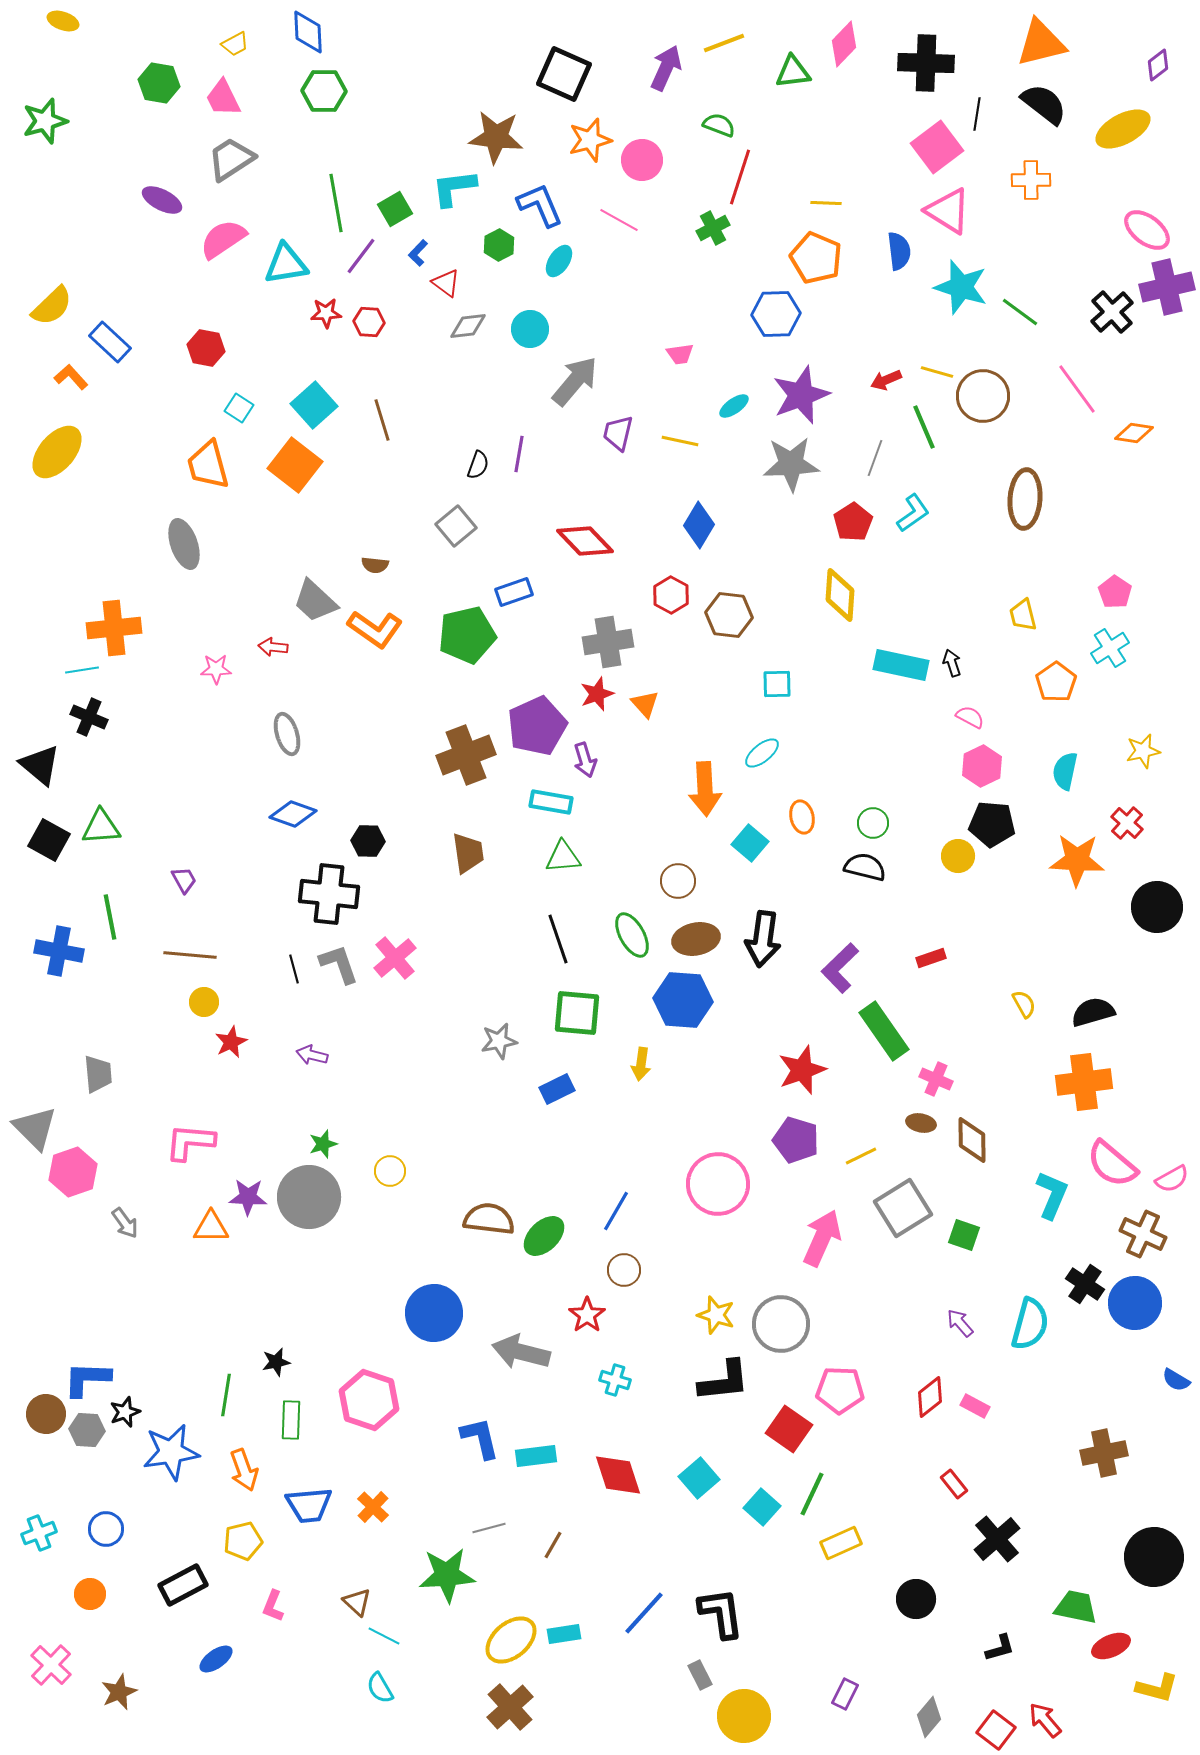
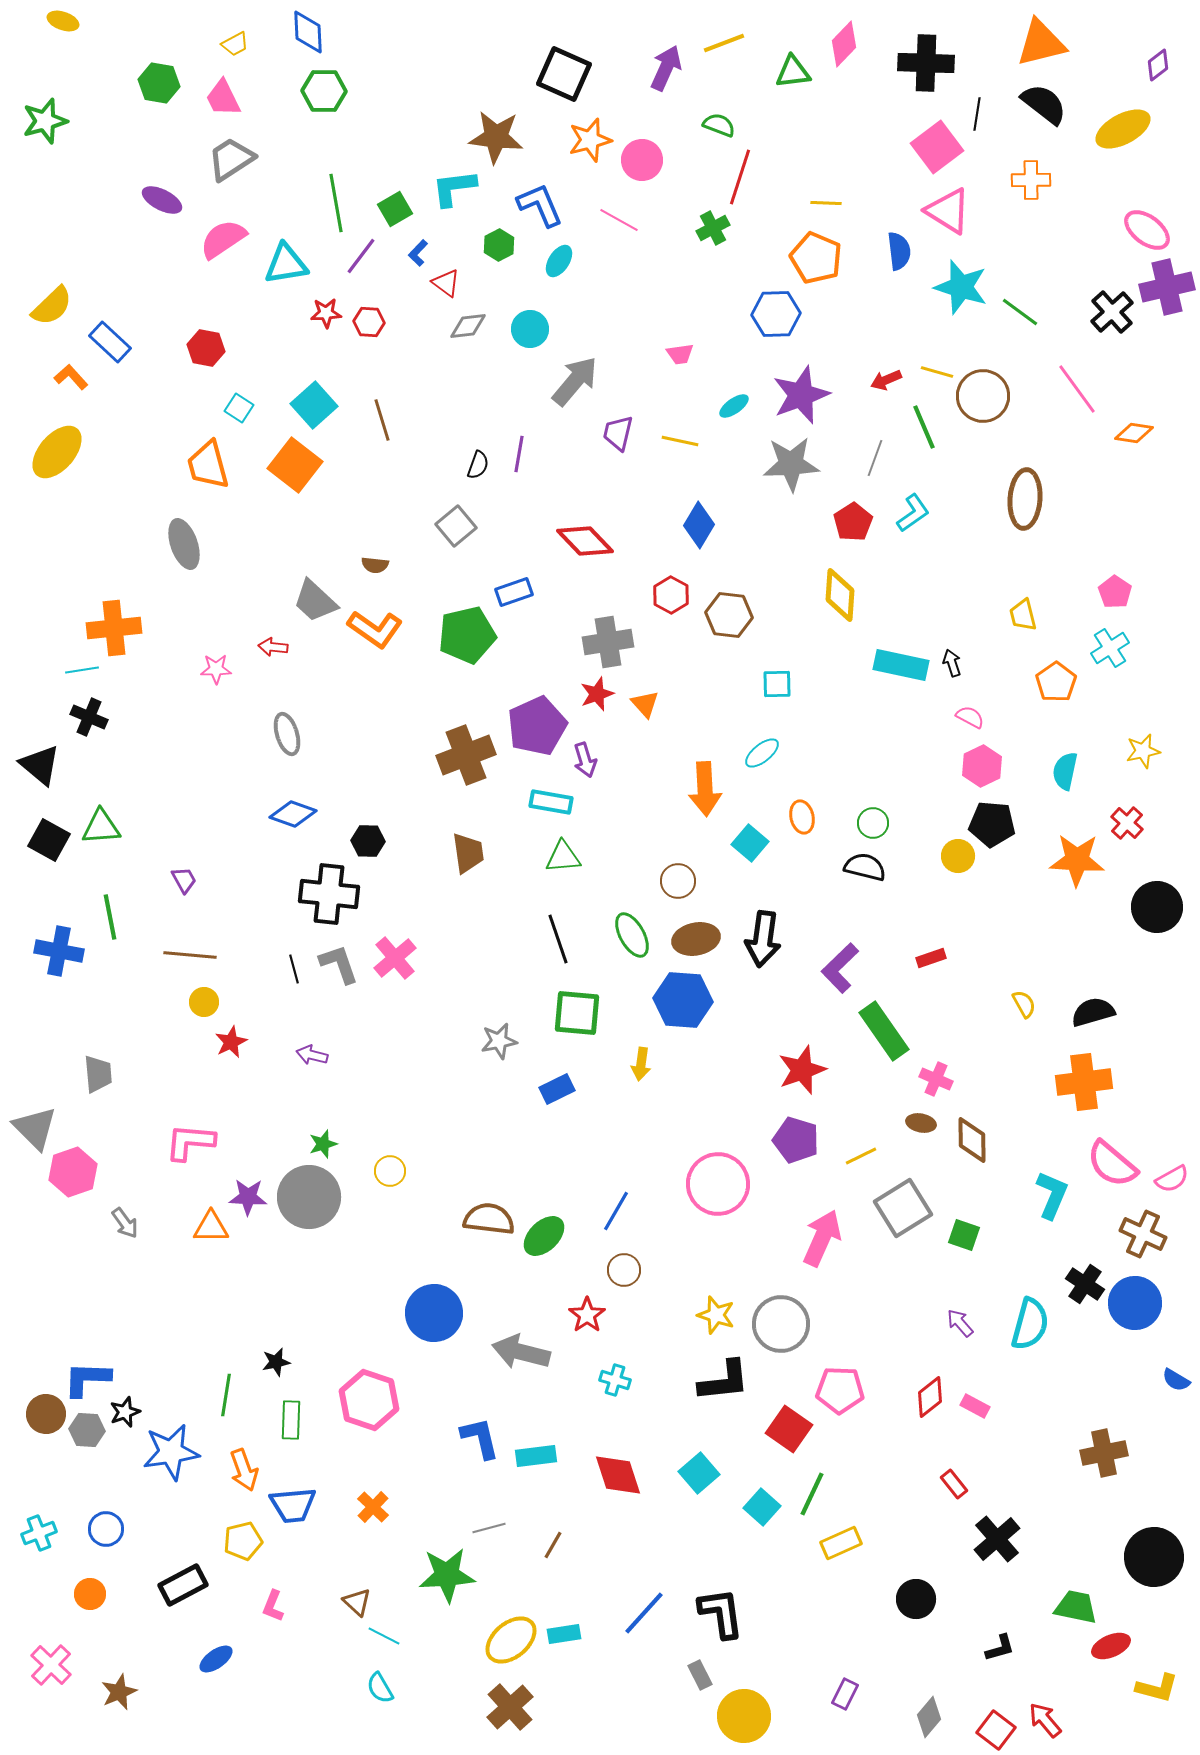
cyan square at (699, 1478): moved 5 px up
blue trapezoid at (309, 1505): moved 16 px left
